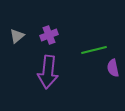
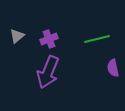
purple cross: moved 4 px down
green line: moved 3 px right, 11 px up
purple arrow: rotated 16 degrees clockwise
